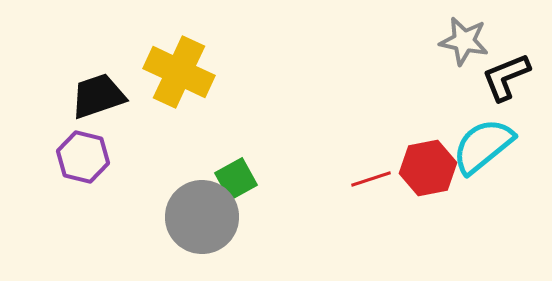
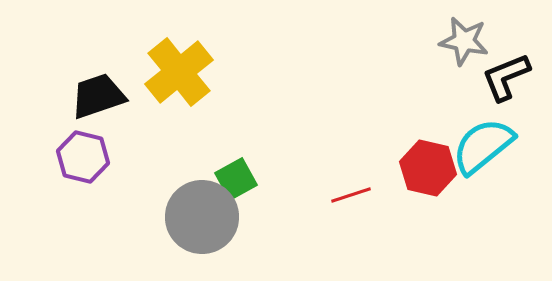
yellow cross: rotated 26 degrees clockwise
red hexagon: rotated 24 degrees clockwise
red line: moved 20 px left, 16 px down
